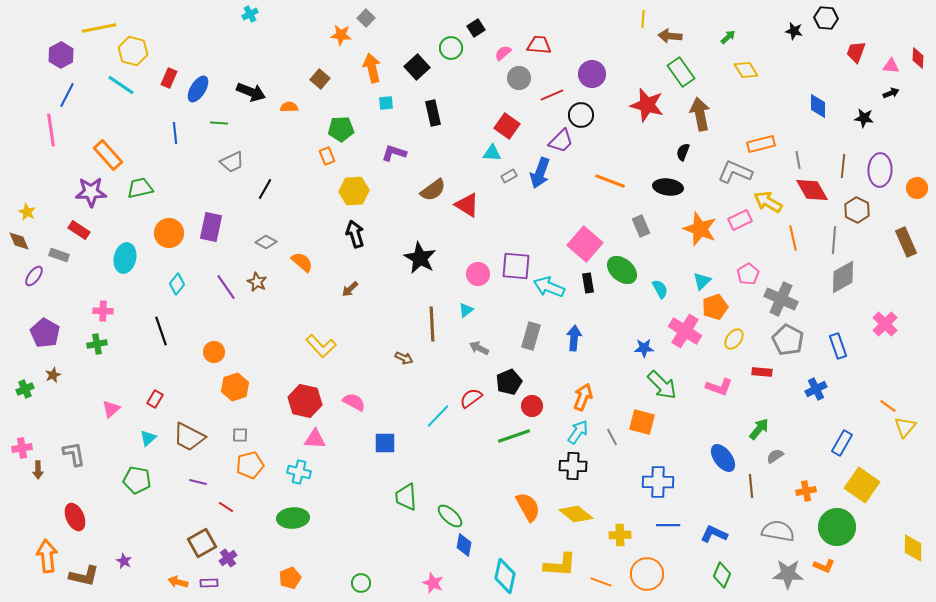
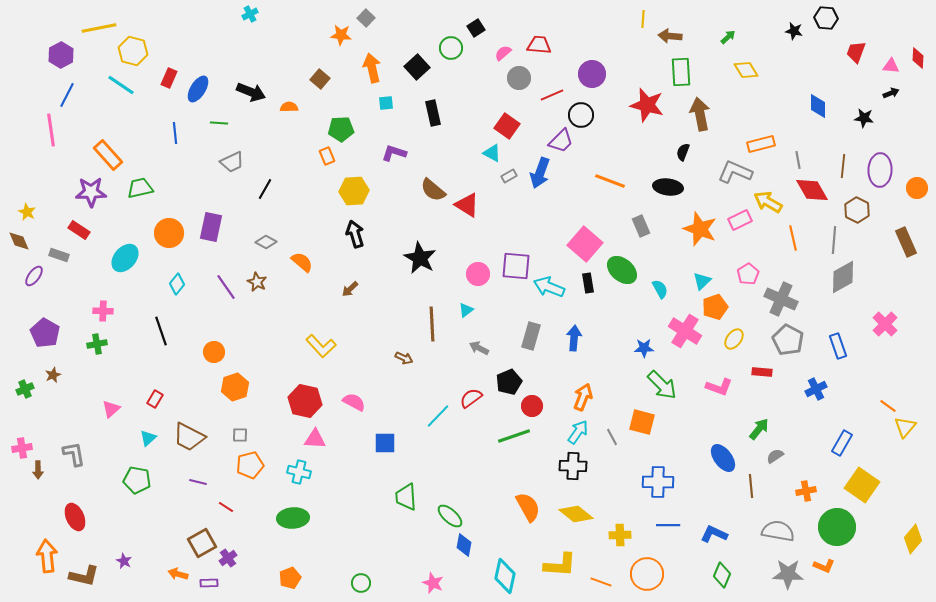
green rectangle at (681, 72): rotated 32 degrees clockwise
cyan triangle at (492, 153): rotated 24 degrees clockwise
brown semicircle at (433, 190): rotated 76 degrees clockwise
cyan ellipse at (125, 258): rotated 28 degrees clockwise
yellow diamond at (913, 548): moved 9 px up; rotated 40 degrees clockwise
orange arrow at (178, 582): moved 8 px up
